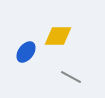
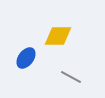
blue ellipse: moved 6 px down
